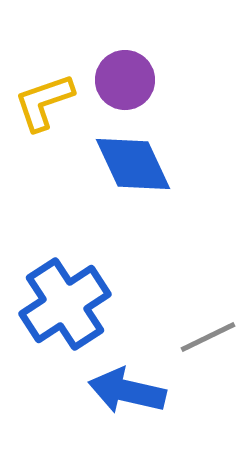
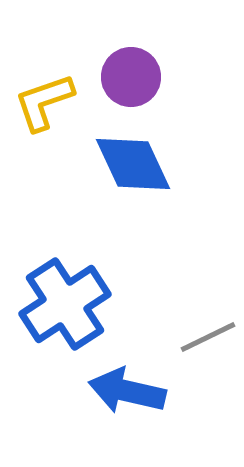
purple circle: moved 6 px right, 3 px up
